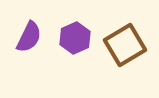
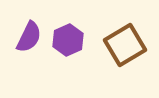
purple hexagon: moved 7 px left, 2 px down
